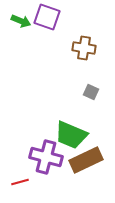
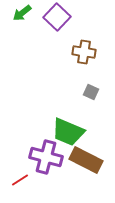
purple square: moved 10 px right; rotated 24 degrees clockwise
green arrow: moved 1 px right, 8 px up; rotated 120 degrees clockwise
brown cross: moved 4 px down
green trapezoid: moved 3 px left, 3 px up
brown rectangle: rotated 52 degrees clockwise
red line: moved 2 px up; rotated 18 degrees counterclockwise
